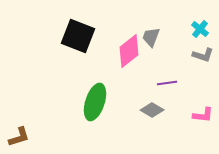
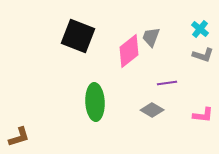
green ellipse: rotated 21 degrees counterclockwise
